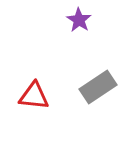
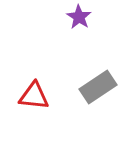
purple star: moved 3 px up
